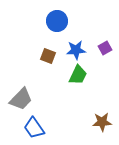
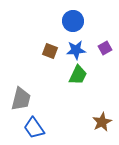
blue circle: moved 16 px right
brown square: moved 2 px right, 5 px up
gray trapezoid: rotated 30 degrees counterclockwise
brown star: rotated 24 degrees counterclockwise
